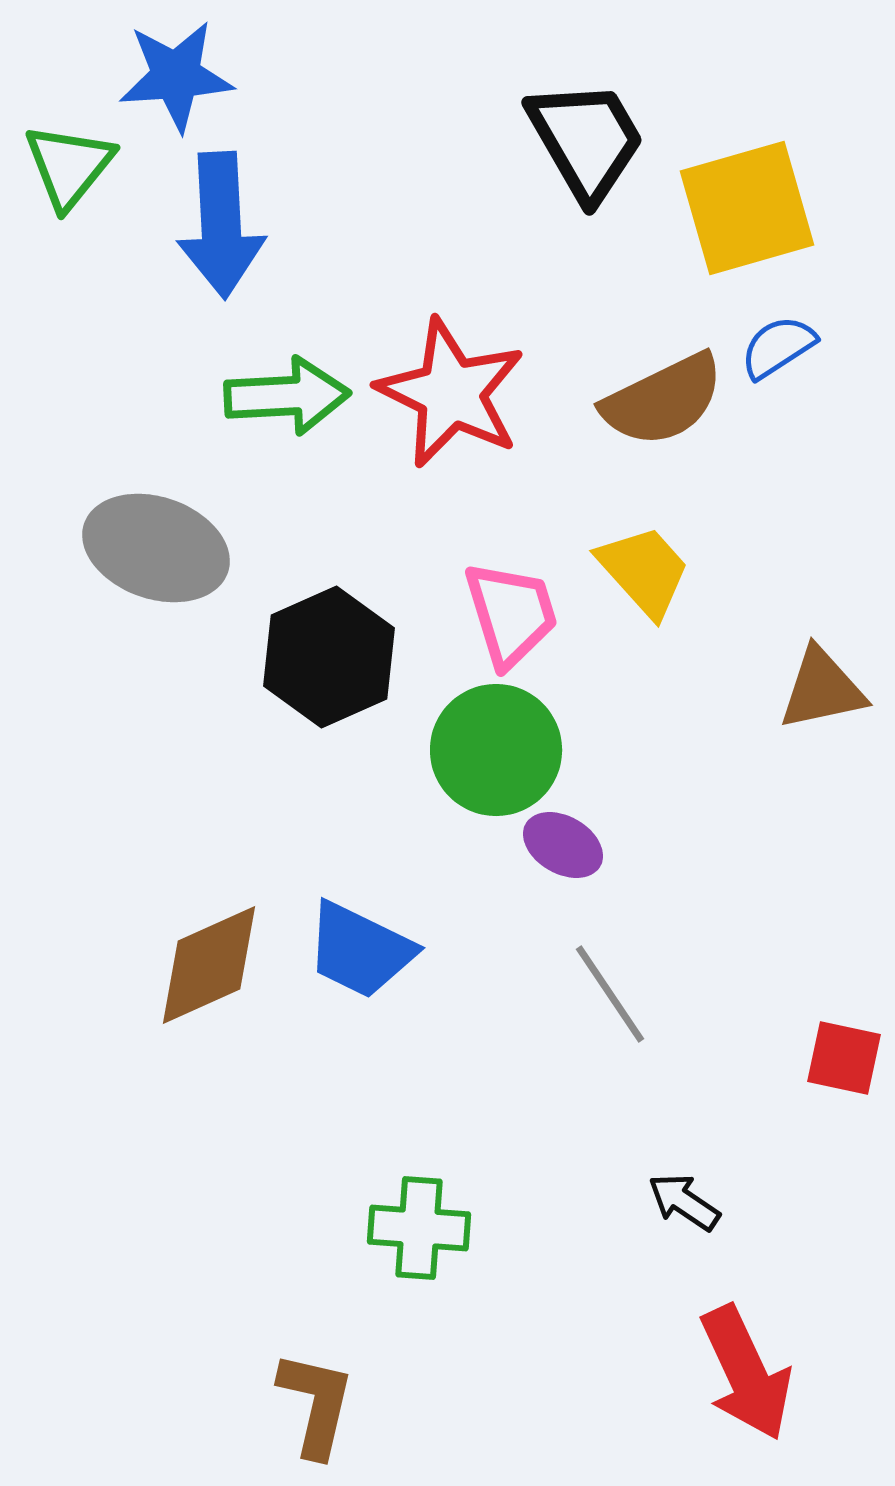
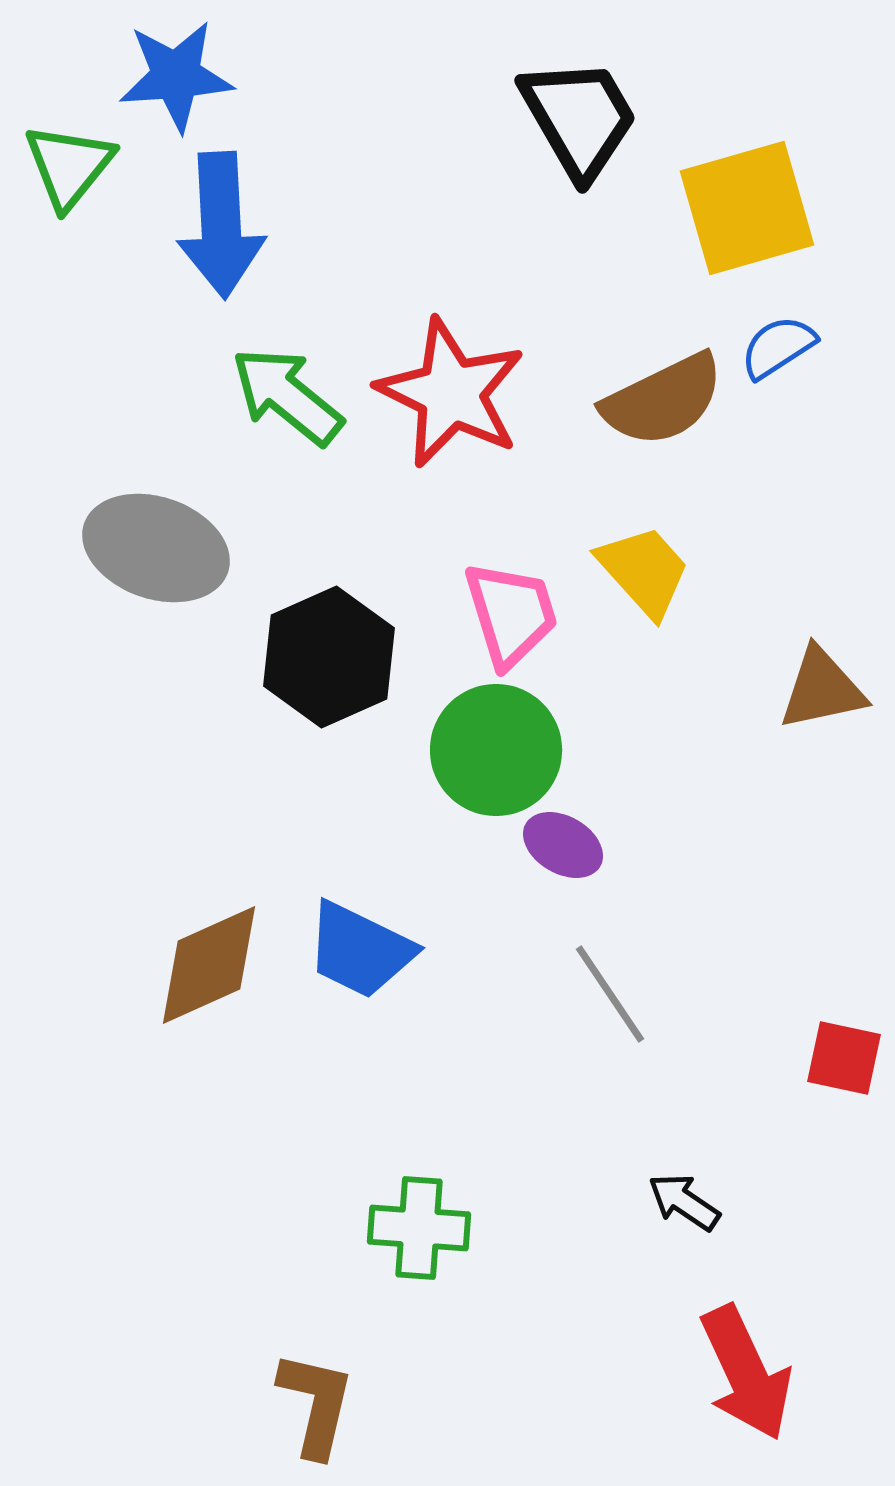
black trapezoid: moved 7 px left, 22 px up
green arrow: rotated 138 degrees counterclockwise
